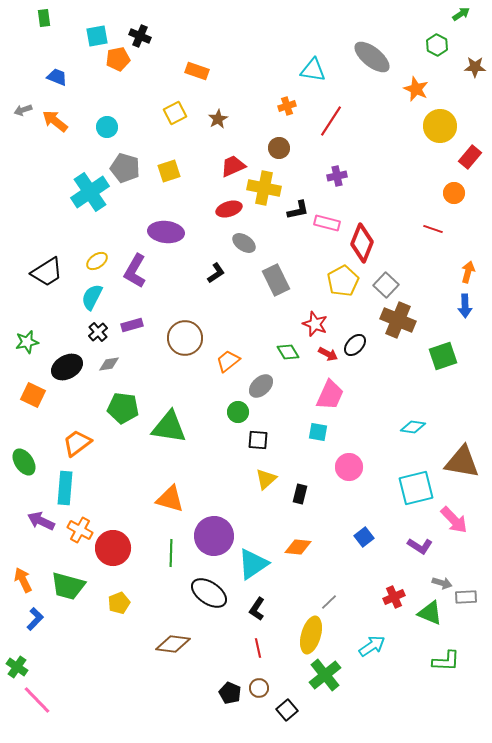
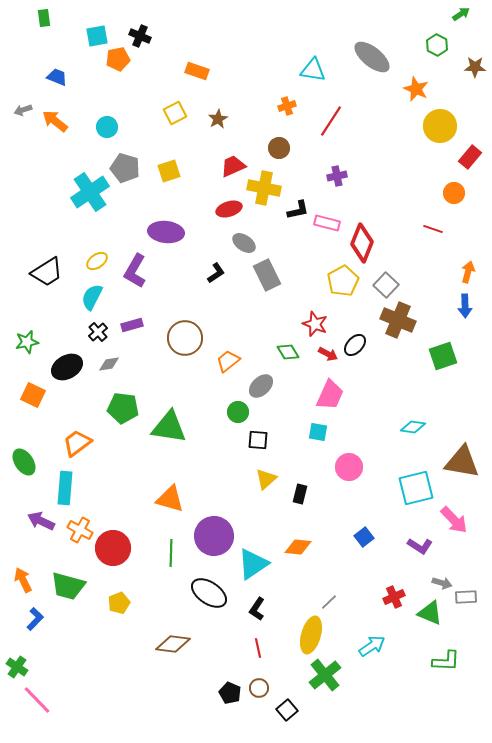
gray rectangle at (276, 280): moved 9 px left, 5 px up
